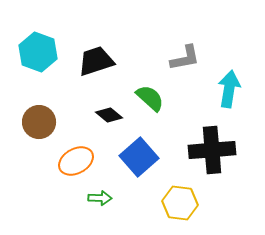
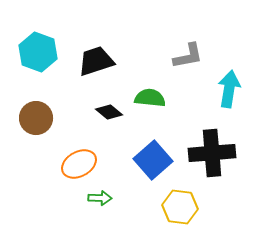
gray L-shape: moved 3 px right, 2 px up
green semicircle: rotated 36 degrees counterclockwise
black diamond: moved 3 px up
brown circle: moved 3 px left, 4 px up
black cross: moved 3 px down
blue square: moved 14 px right, 3 px down
orange ellipse: moved 3 px right, 3 px down
yellow hexagon: moved 4 px down
